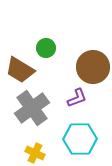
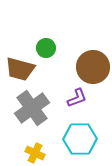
brown trapezoid: moved 1 px up; rotated 16 degrees counterclockwise
